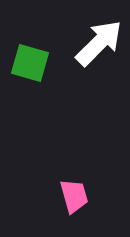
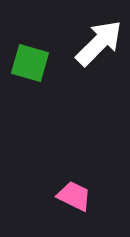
pink trapezoid: rotated 48 degrees counterclockwise
